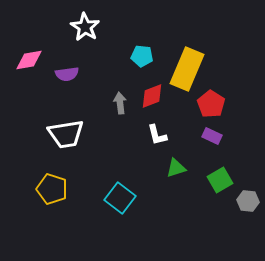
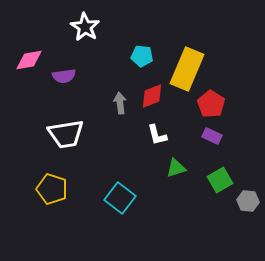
purple semicircle: moved 3 px left, 2 px down
